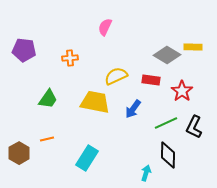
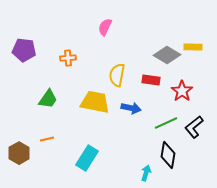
orange cross: moved 2 px left
yellow semicircle: moved 1 px right, 1 px up; rotated 55 degrees counterclockwise
blue arrow: moved 2 px left, 1 px up; rotated 114 degrees counterclockwise
black L-shape: rotated 25 degrees clockwise
black diamond: rotated 8 degrees clockwise
